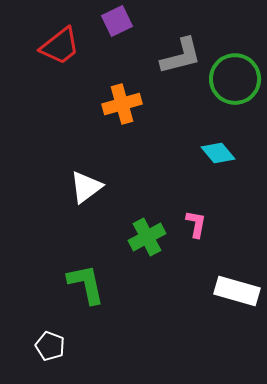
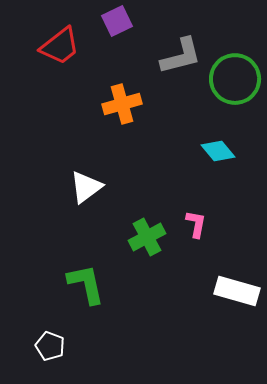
cyan diamond: moved 2 px up
